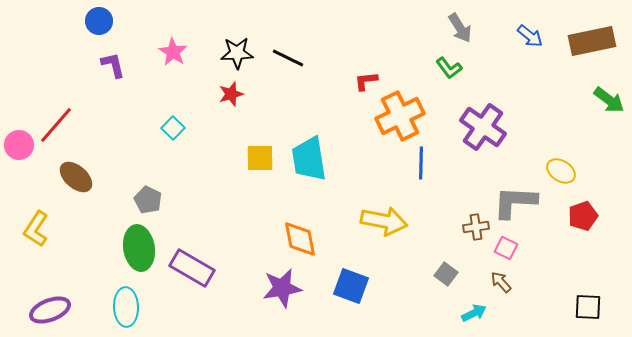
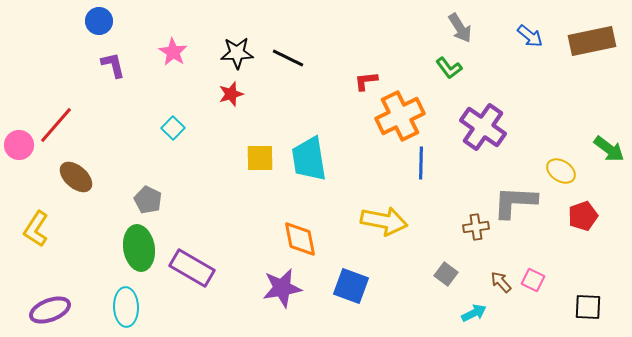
green arrow: moved 49 px down
pink square: moved 27 px right, 32 px down
